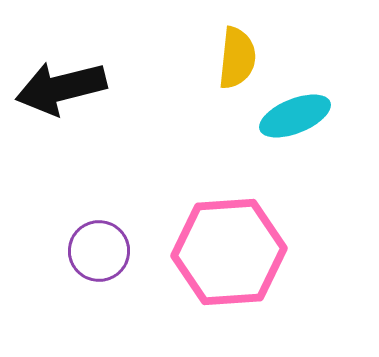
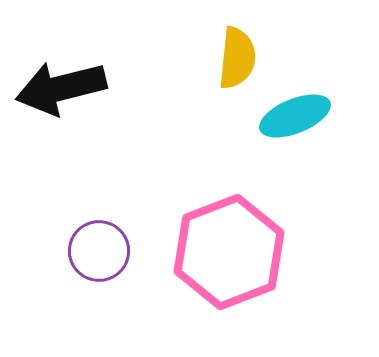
pink hexagon: rotated 17 degrees counterclockwise
